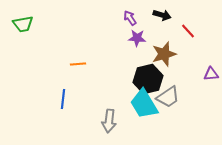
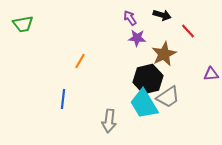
brown star: rotated 10 degrees counterclockwise
orange line: moved 2 px right, 3 px up; rotated 56 degrees counterclockwise
